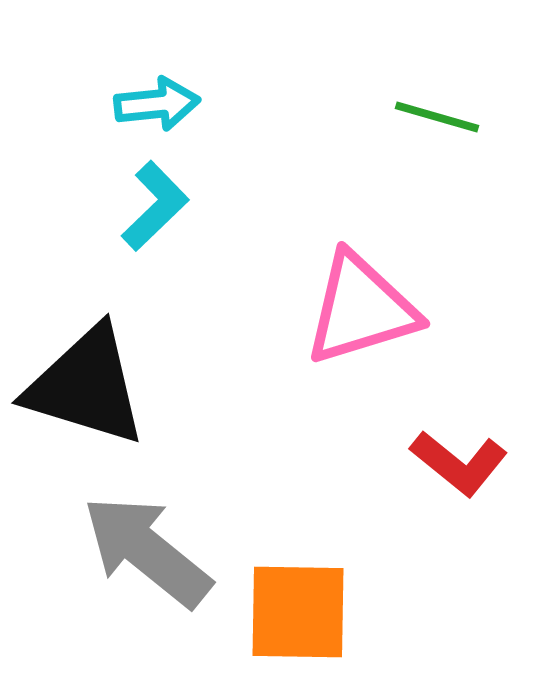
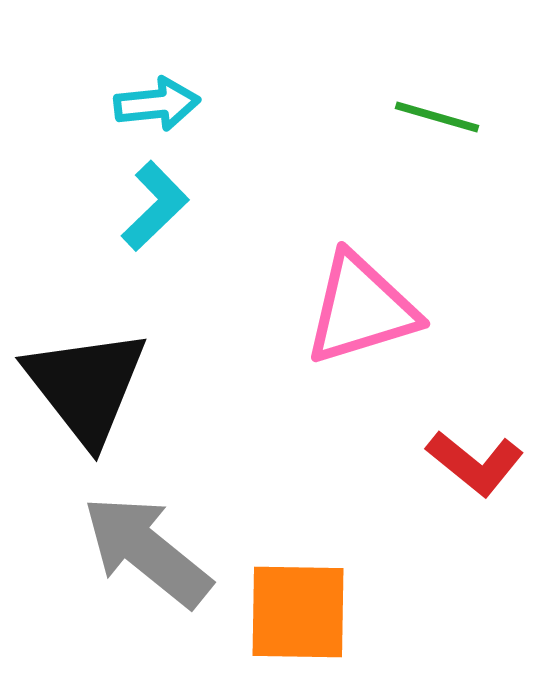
black triangle: rotated 35 degrees clockwise
red L-shape: moved 16 px right
